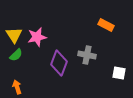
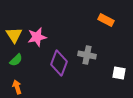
orange rectangle: moved 5 px up
green semicircle: moved 5 px down
